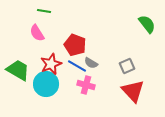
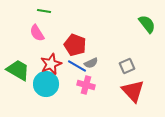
gray semicircle: rotated 56 degrees counterclockwise
